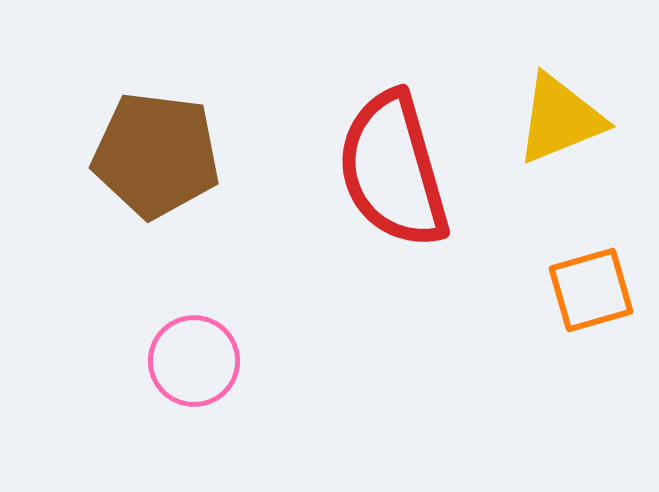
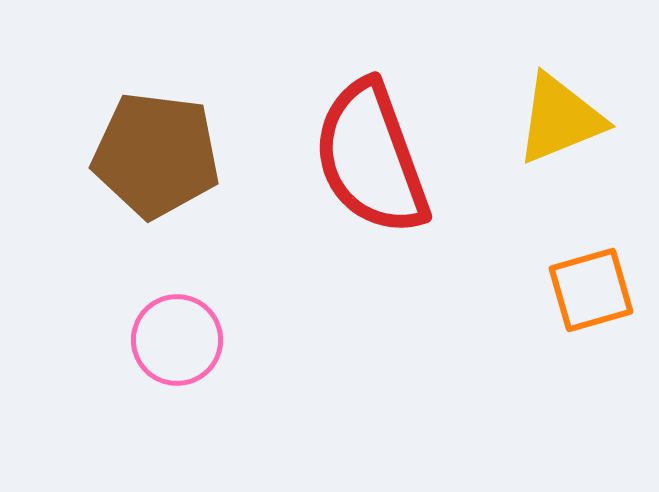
red semicircle: moved 22 px left, 12 px up; rotated 4 degrees counterclockwise
pink circle: moved 17 px left, 21 px up
